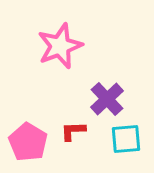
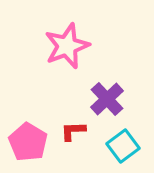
pink star: moved 7 px right
cyan square: moved 3 px left, 7 px down; rotated 32 degrees counterclockwise
